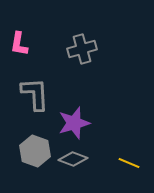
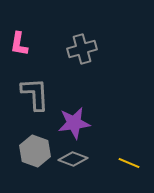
purple star: rotated 8 degrees clockwise
